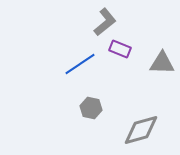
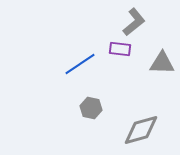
gray L-shape: moved 29 px right
purple rectangle: rotated 15 degrees counterclockwise
